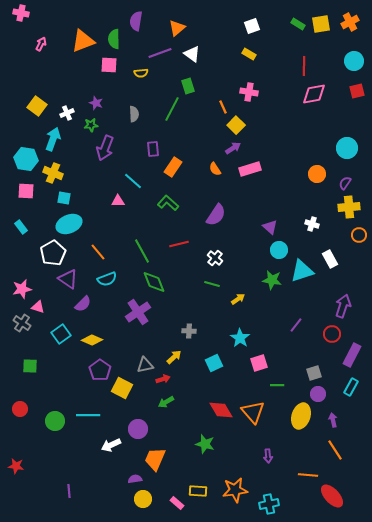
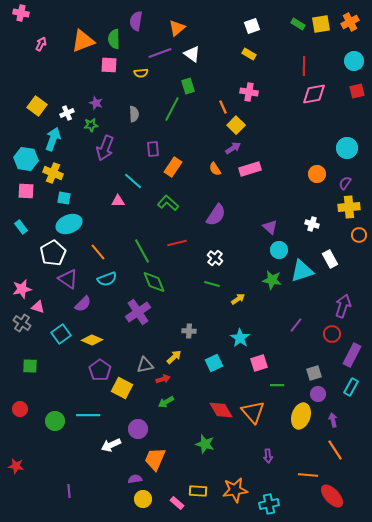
red line at (179, 244): moved 2 px left, 1 px up
